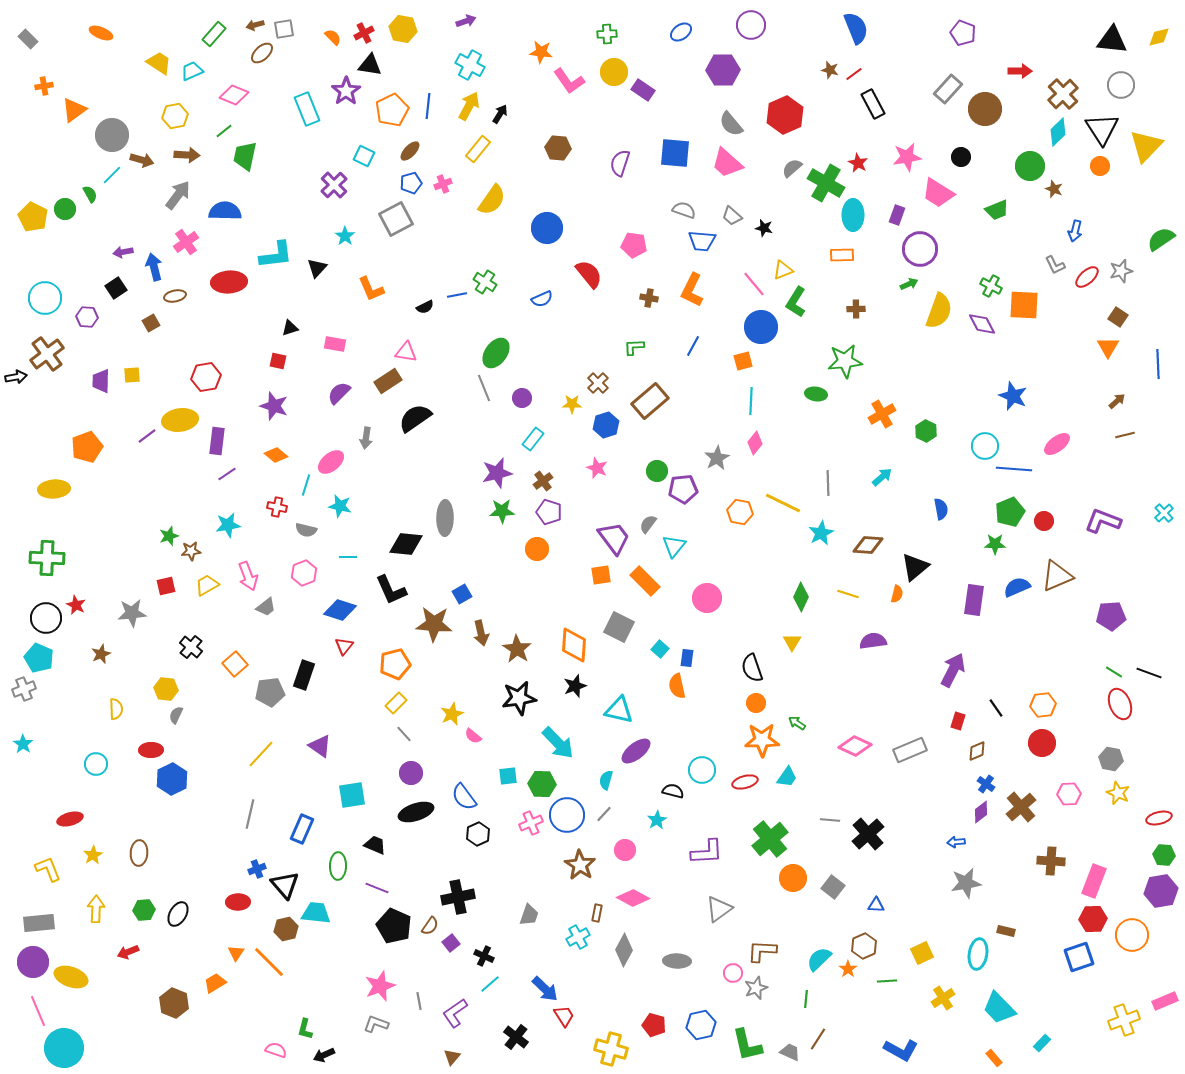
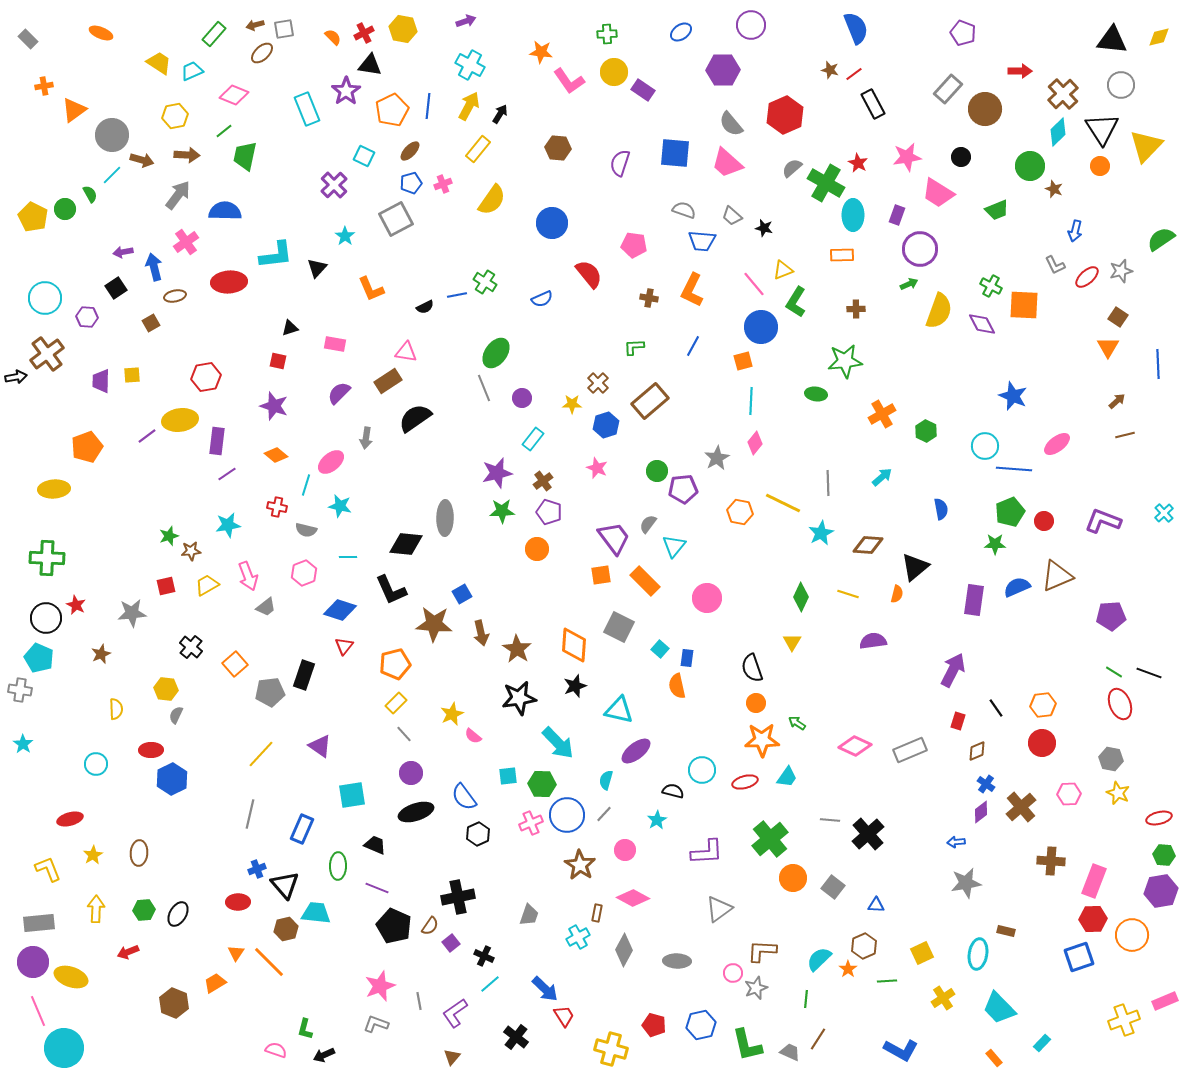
blue circle at (547, 228): moved 5 px right, 5 px up
gray cross at (24, 689): moved 4 px left, 1 px down; rotated 30 degrees clockwise
